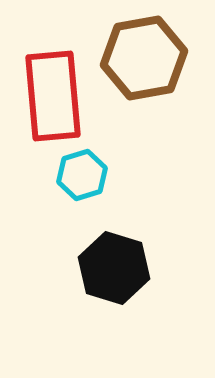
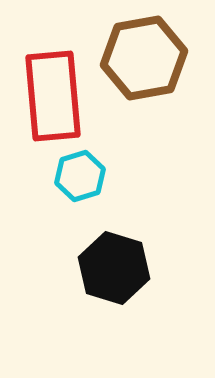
cyan hexagon: moved 2 px left, 1 px down
